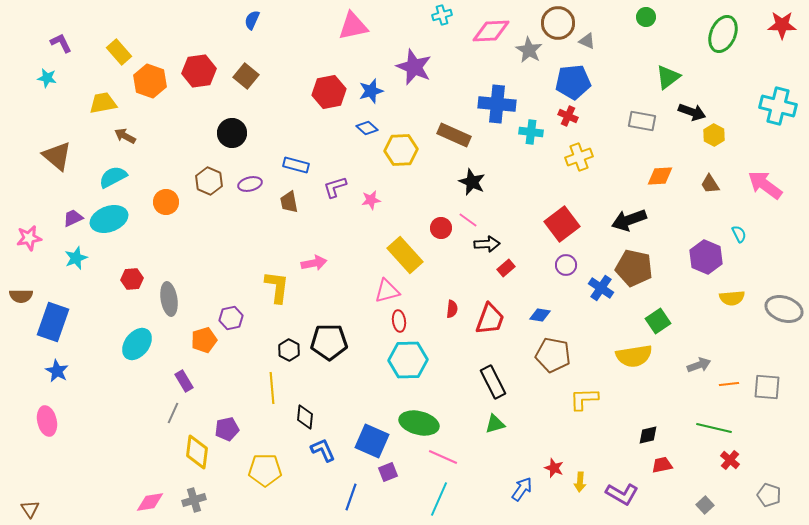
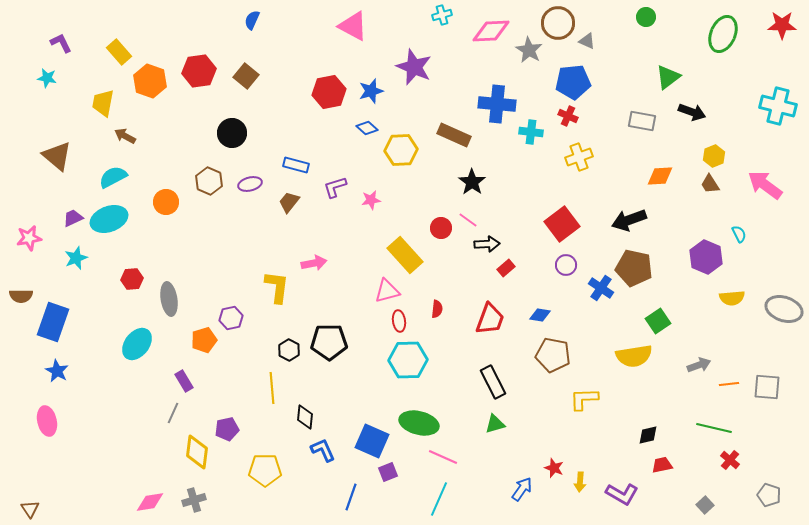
pink triangle at (353, 26): rotated 40 degrees clockwise
yellow trapezoid at (103, 103): rotated 68 degrees counterclockwise
yellow hexagon at (714, 135): moved 21 px down; rotated 10 degrees clockwise
black star at (472, 182): rotated 12 degrees clockwise
brown trapezoid at (289, 202): rotated 50 degrees clockwise
red semicircle at (452, 309): moved 15 px left
